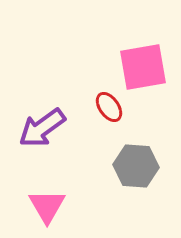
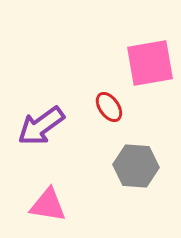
pink square: moved 7 px right, 4 px up
purple arrow: moved 1 px left, 2 px up
pink triangle: moved 1 px right, 1 px up; rotated 51 degrees counterclockwise
